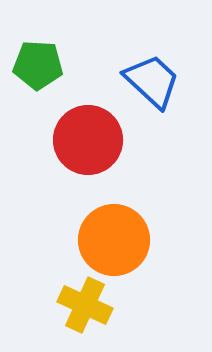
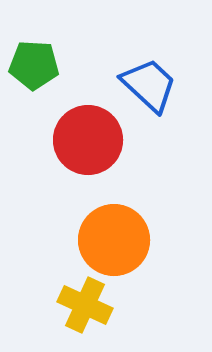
green pentagon: moved 4 px left
blue trapezoid: moved 3 px left, 4 px down
